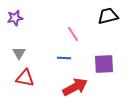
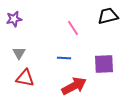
purple star: moved 1 px left, 1 px down
pink line: moved 6 px up
red arrow: moved 1 px left, 1 px up
